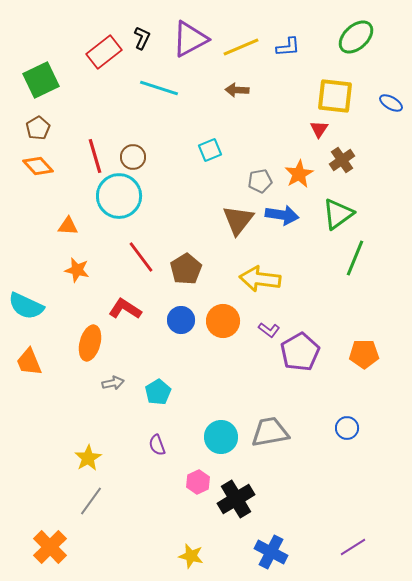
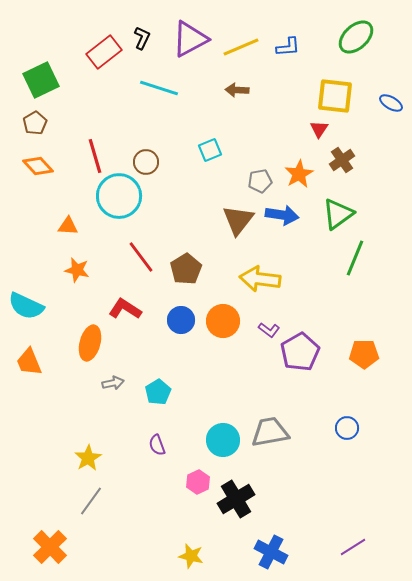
brown pentagon at (38, 128): moved 3 px left, 5 px up
brown circle at (133, 157): moved 13 px right, 5 px down
cyan circle at (221, 437): moved 2 px right, 3 px down
